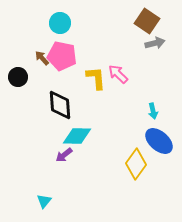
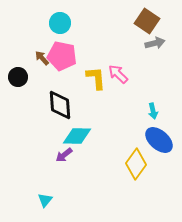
blue ellipse: moved 1 px up
cyan triangle: moved 1 px right, 1 px up
